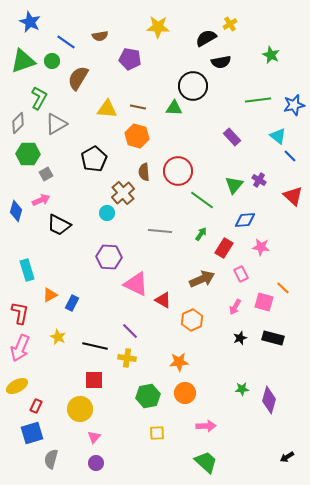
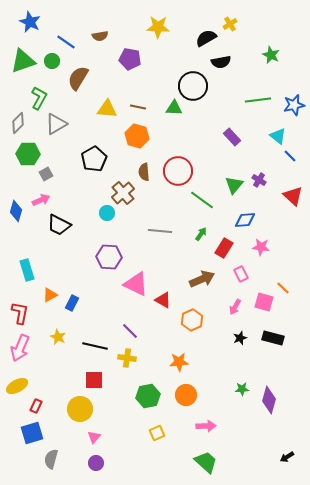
orange circle at (185, 393): moved 1 px right, 2 px down
yellow square at (157, 433): rotated 21 degrees counterclockwise
